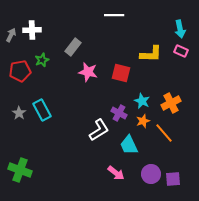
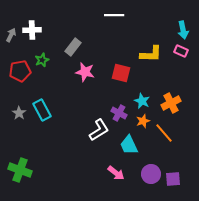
cyan arrow: moved 3 px right, 1 px down
pink star: moved 3 px left
